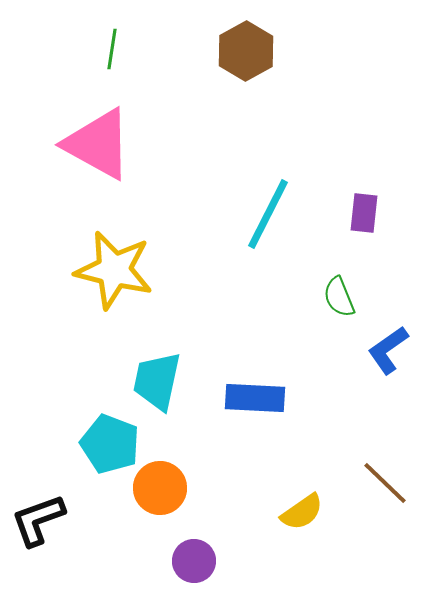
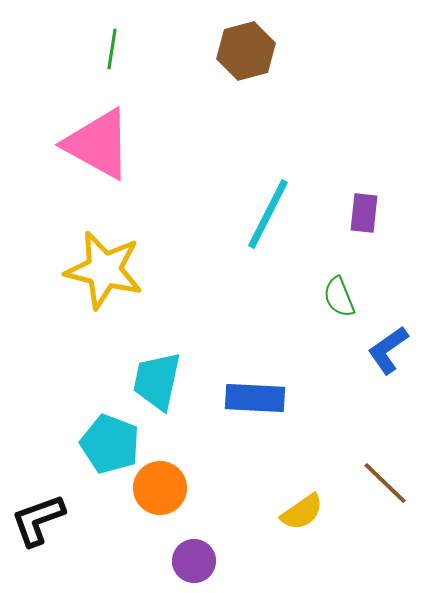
brown hexagon: rotated 14 degrees clockwise
yellow star: moved 10 px left
